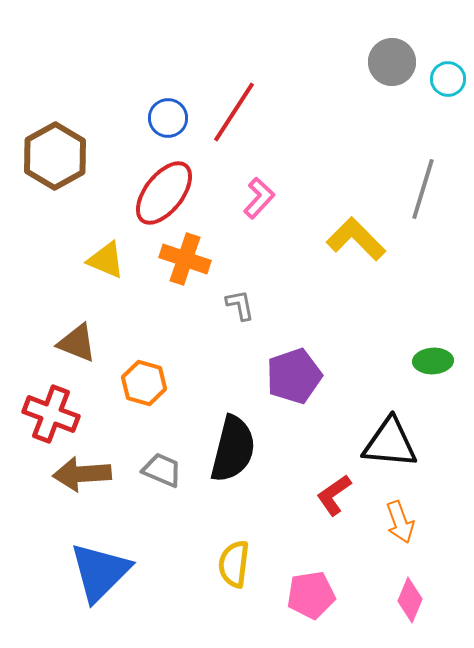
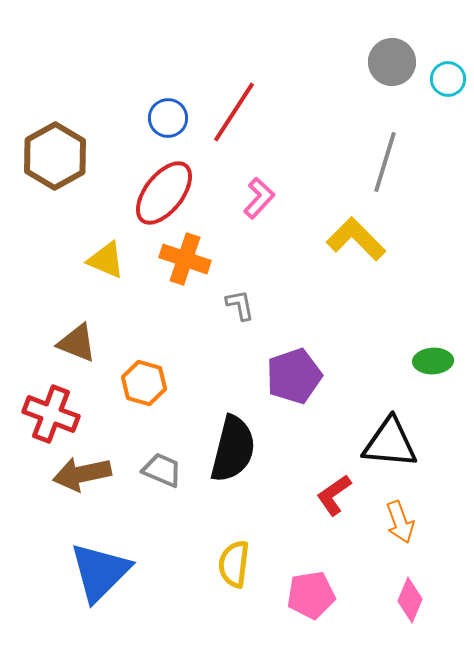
gray line: moved 38 px left, 27 px up
brown arrow: rotated 8 degrees counterclockwise
